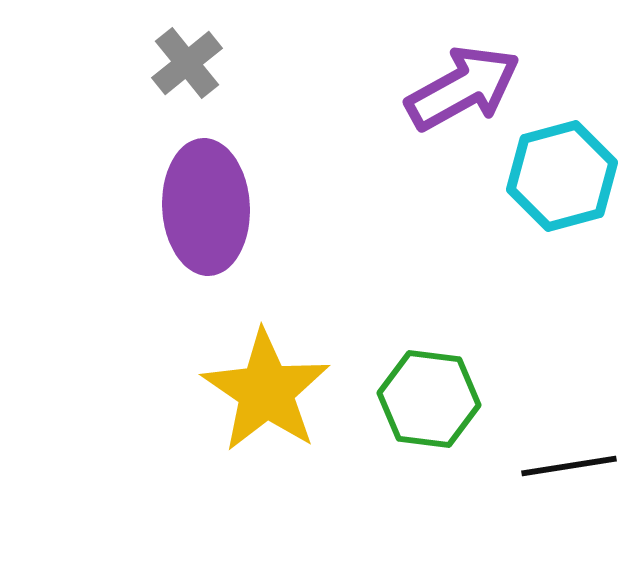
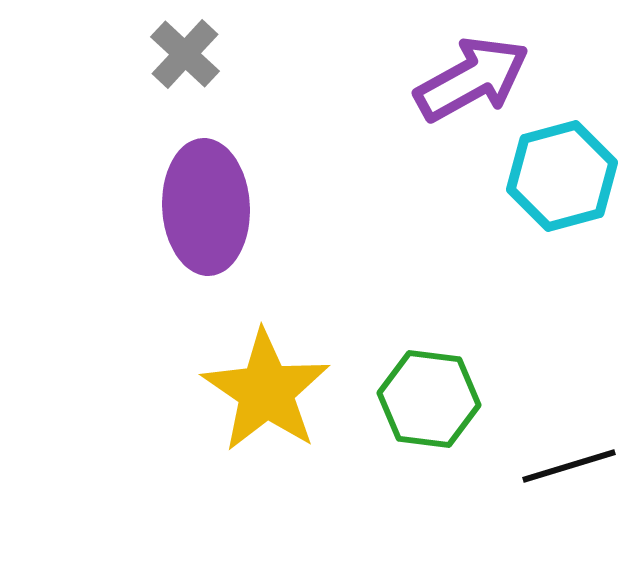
gray cross: moved 2 px left, 9 px up; rotated 8 degrees counterclockwise
purple arrow: moved 9 px right, 9 px up
black line: rotated 8 degrees counterclockwise
